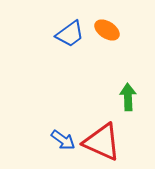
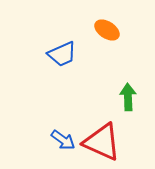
blue trapezoid: moved 8 px left, 20 px down; rotated 12 degrees clockwise
